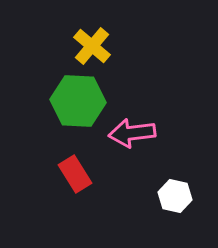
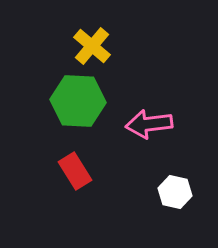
pink arrow: moved 17 px right, 9 px up
red rectangle: moved 3 px up
white hexagon: moved 4 px up
